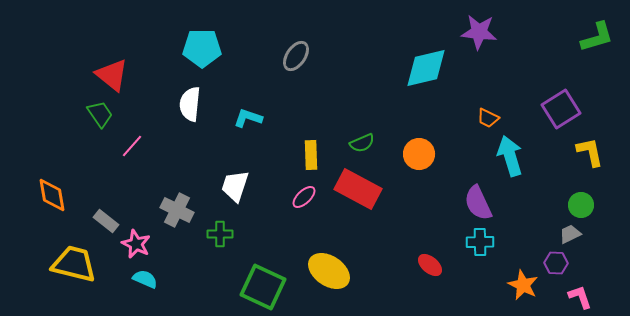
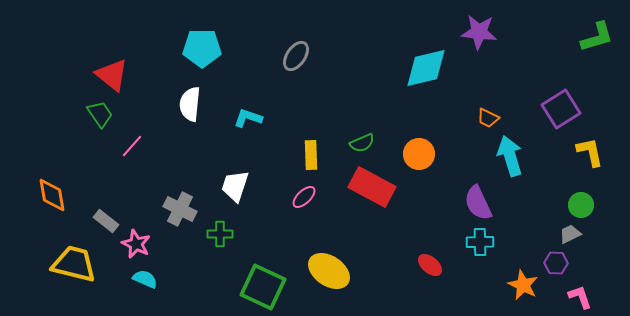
red rectangle: moved 14 px right, 2 px up
gray cross: moved 3 px right, 1 px up
